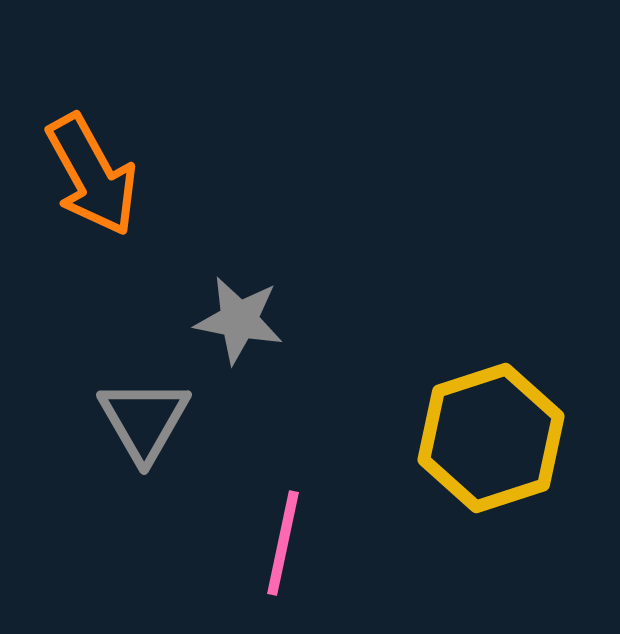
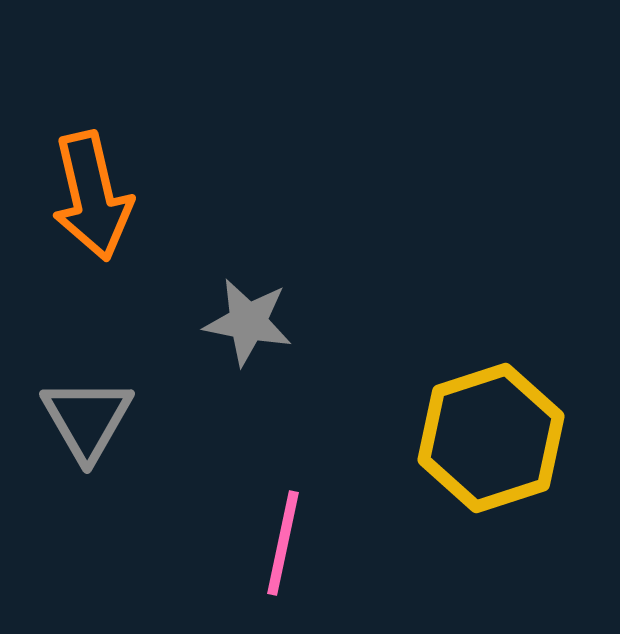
orange arrow: moved 21 px down; rotated 16 degrees clockwise
gray star: moved 9 px right, 2 px down
gray triangle: moved 57 px left, 1 px up
